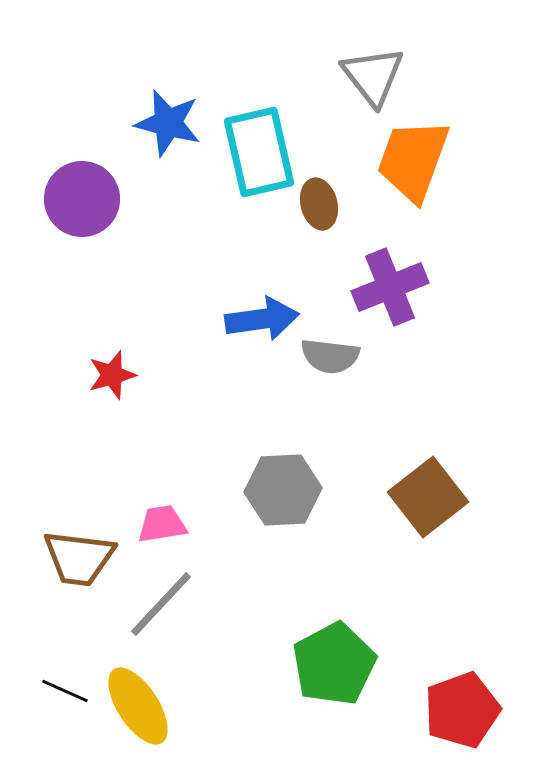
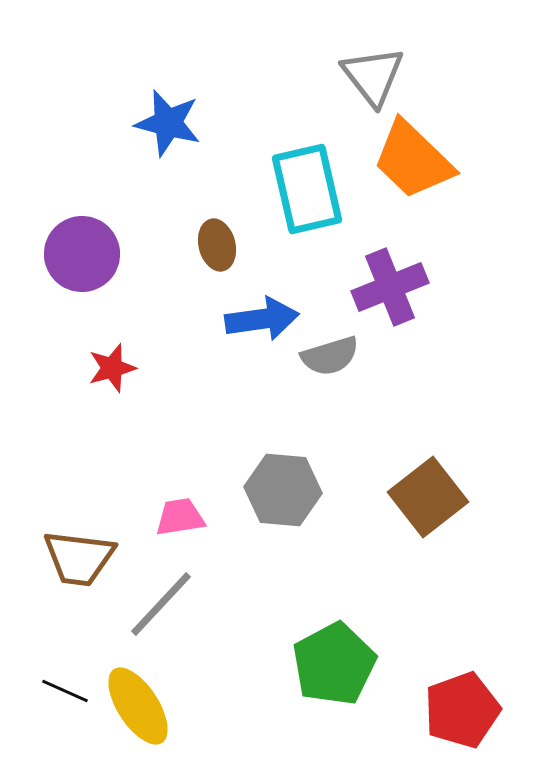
cyan rectangle: moved 48 px right, 37 px down
orange trapezoid: rotated 66 degrees counterclockwise
purple circle: moved 55 px down
brown ellipse: moved 102 px left, 41 px down
gray semicircle: rotated 24 degrees counterclockwise
red star: moved 7 px up
gray hexagon: rotated 8 degrees clockwise
pink trapezoid: moved 18 px right, 7 px up
